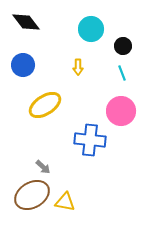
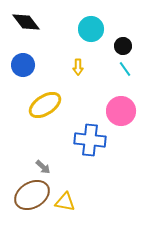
cyan line: moved 3 px right, 4 px up; rotated 14 degrees counterclockwise
